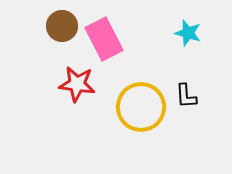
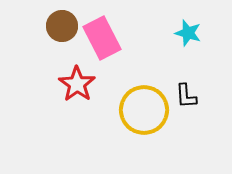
pink rectangle: moved 2 px left, 1 px up
red star: rotated 27 degrees clockwise
yellow circle: moved 3 px right, 3 px down
